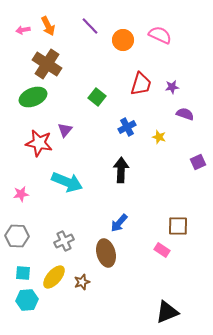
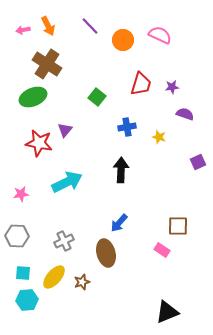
blue cross: rotated 18 degrees clockwise
cyan arrow: rotated 48 degrees counterclockwise
